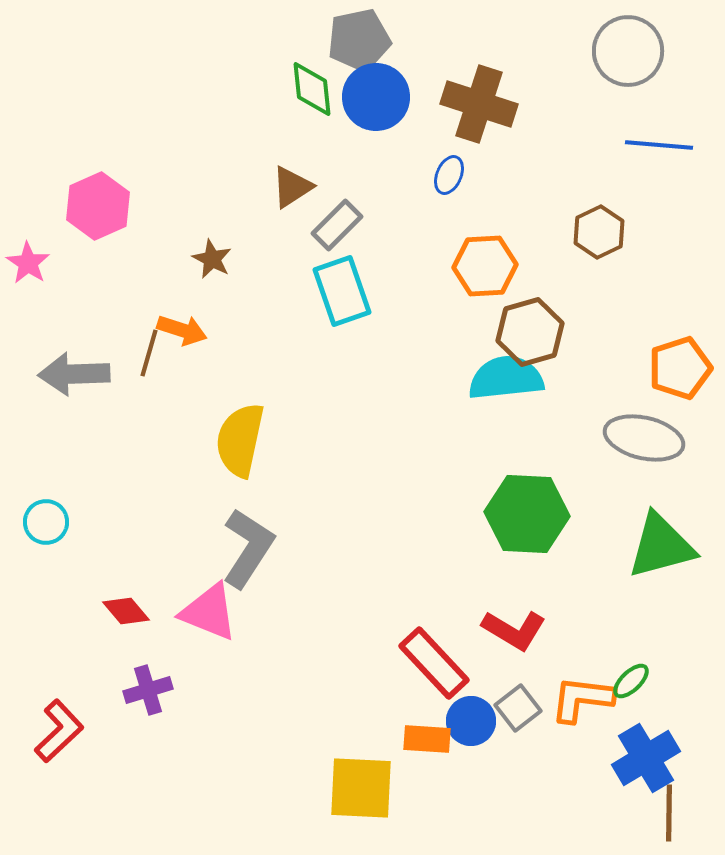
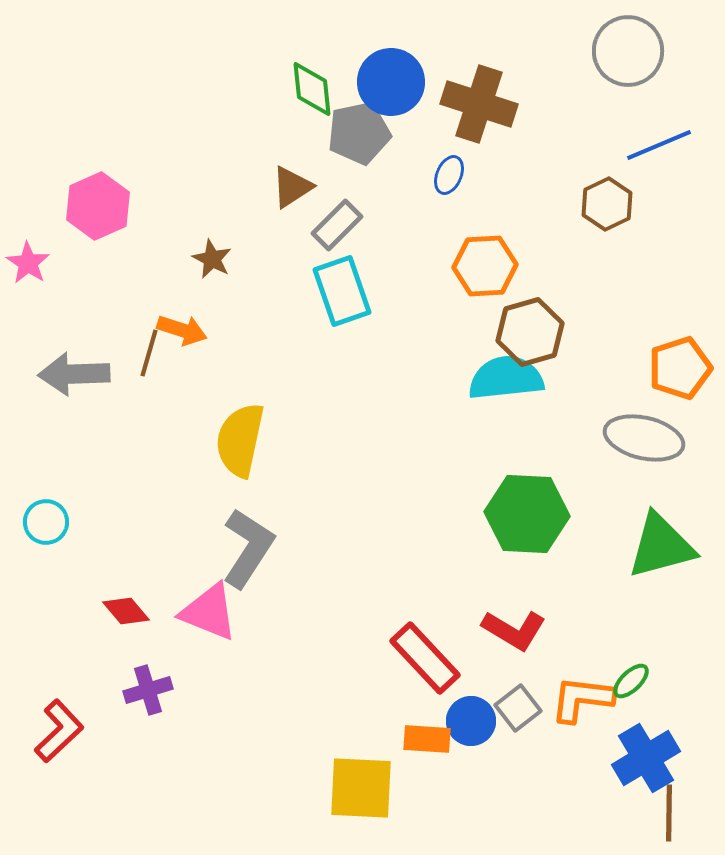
gray pentagon at (359, 40): moved 93 px down
blue circle at (376, 97): moved 15 px right, 15 px up
blue line at (659, 145): rotated 28 degrees counterclockwise
brown hexagon at (599, 232): moved 8 px right, 28 px up
red rectangle at (434, 663): moved 9 px left, 5 px up
